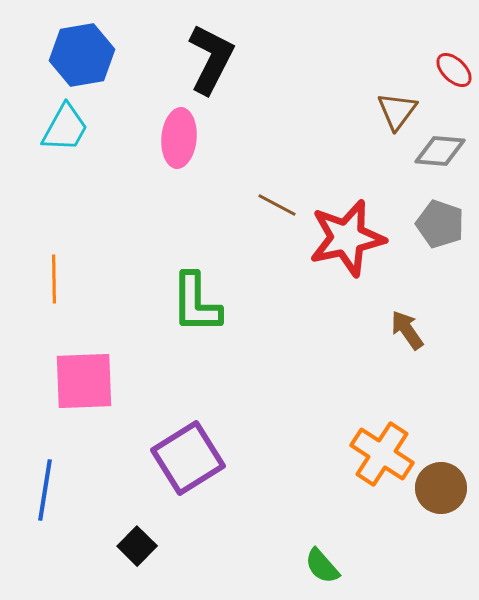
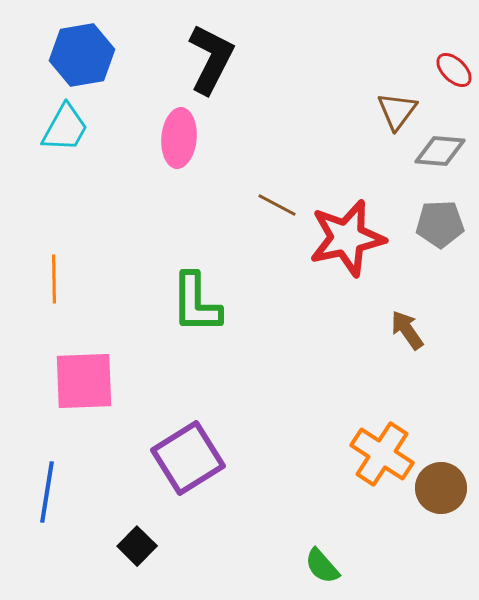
gray pentagon: rotated 21 degrees counterclockwise
blue line: moved 2 px right, 2 px down
